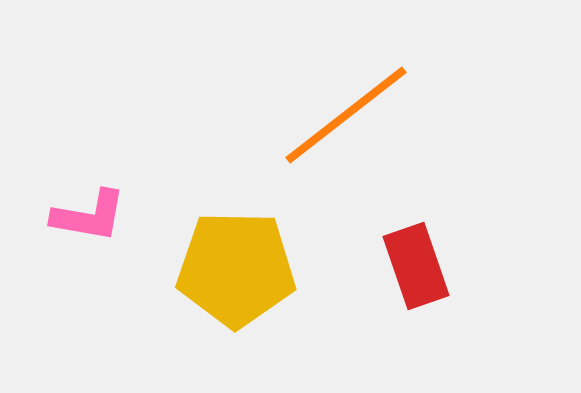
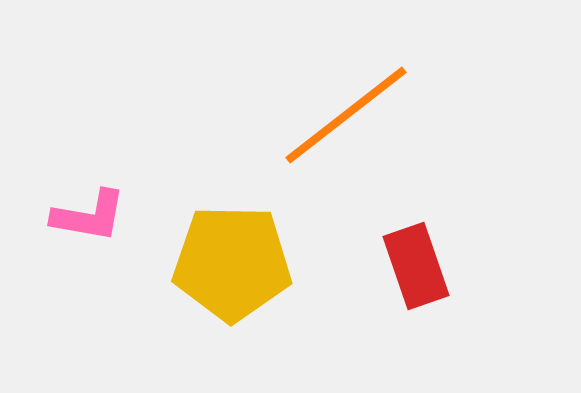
yellow pentagon: moved 4 px left, 6 px up
